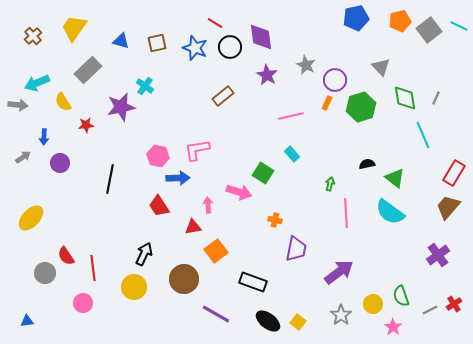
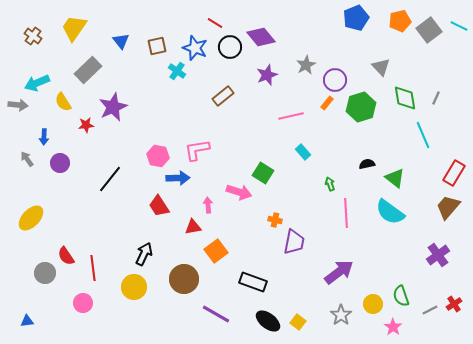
blue pentagon at (356, 18): rotated 10 degrees counterclockwise
brown cross at (33, 36): rotated 12 degrees counterclockwise
purple diamond at (261, 37): rotated 32 degrees counterclockwise
blue triangle at (121, 41): rotated 36 degrees clockwise
brown square at (157, 43): moved 3 px down
gray star at (306, 65): rotated 18 degrees clockwise
purple star at (267, 75): rotated 20 degrees clockwise
cyan cross at (145, 86): moved 32 px right, 15 px up
orange rectangle at (327, 103): rotated 16 degrees clockwise
purple star at (121, 107): moved 8 px left; rotated 12 degrees counterclockwise
cyan rectangle at (292, 154): moved 11 px right, 2 px up
gray arrow at (23, 157): moved 4 px right, 2 px down; rotated 91 degrees counterclockwise
black line at (110, 179): rotated 28 degrees clockwise
green arrow at (330, 184): rotated 32 degrees counterclockwise
purple trapezoid at (296, 249): moved 2 px left, 7 px up
